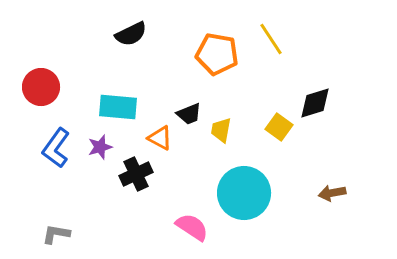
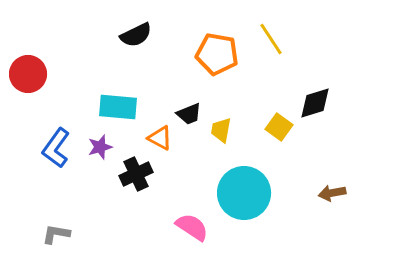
black semicircle: moved 5 px right, 1 px down
red circle: moved 13 px left, 13 px up
